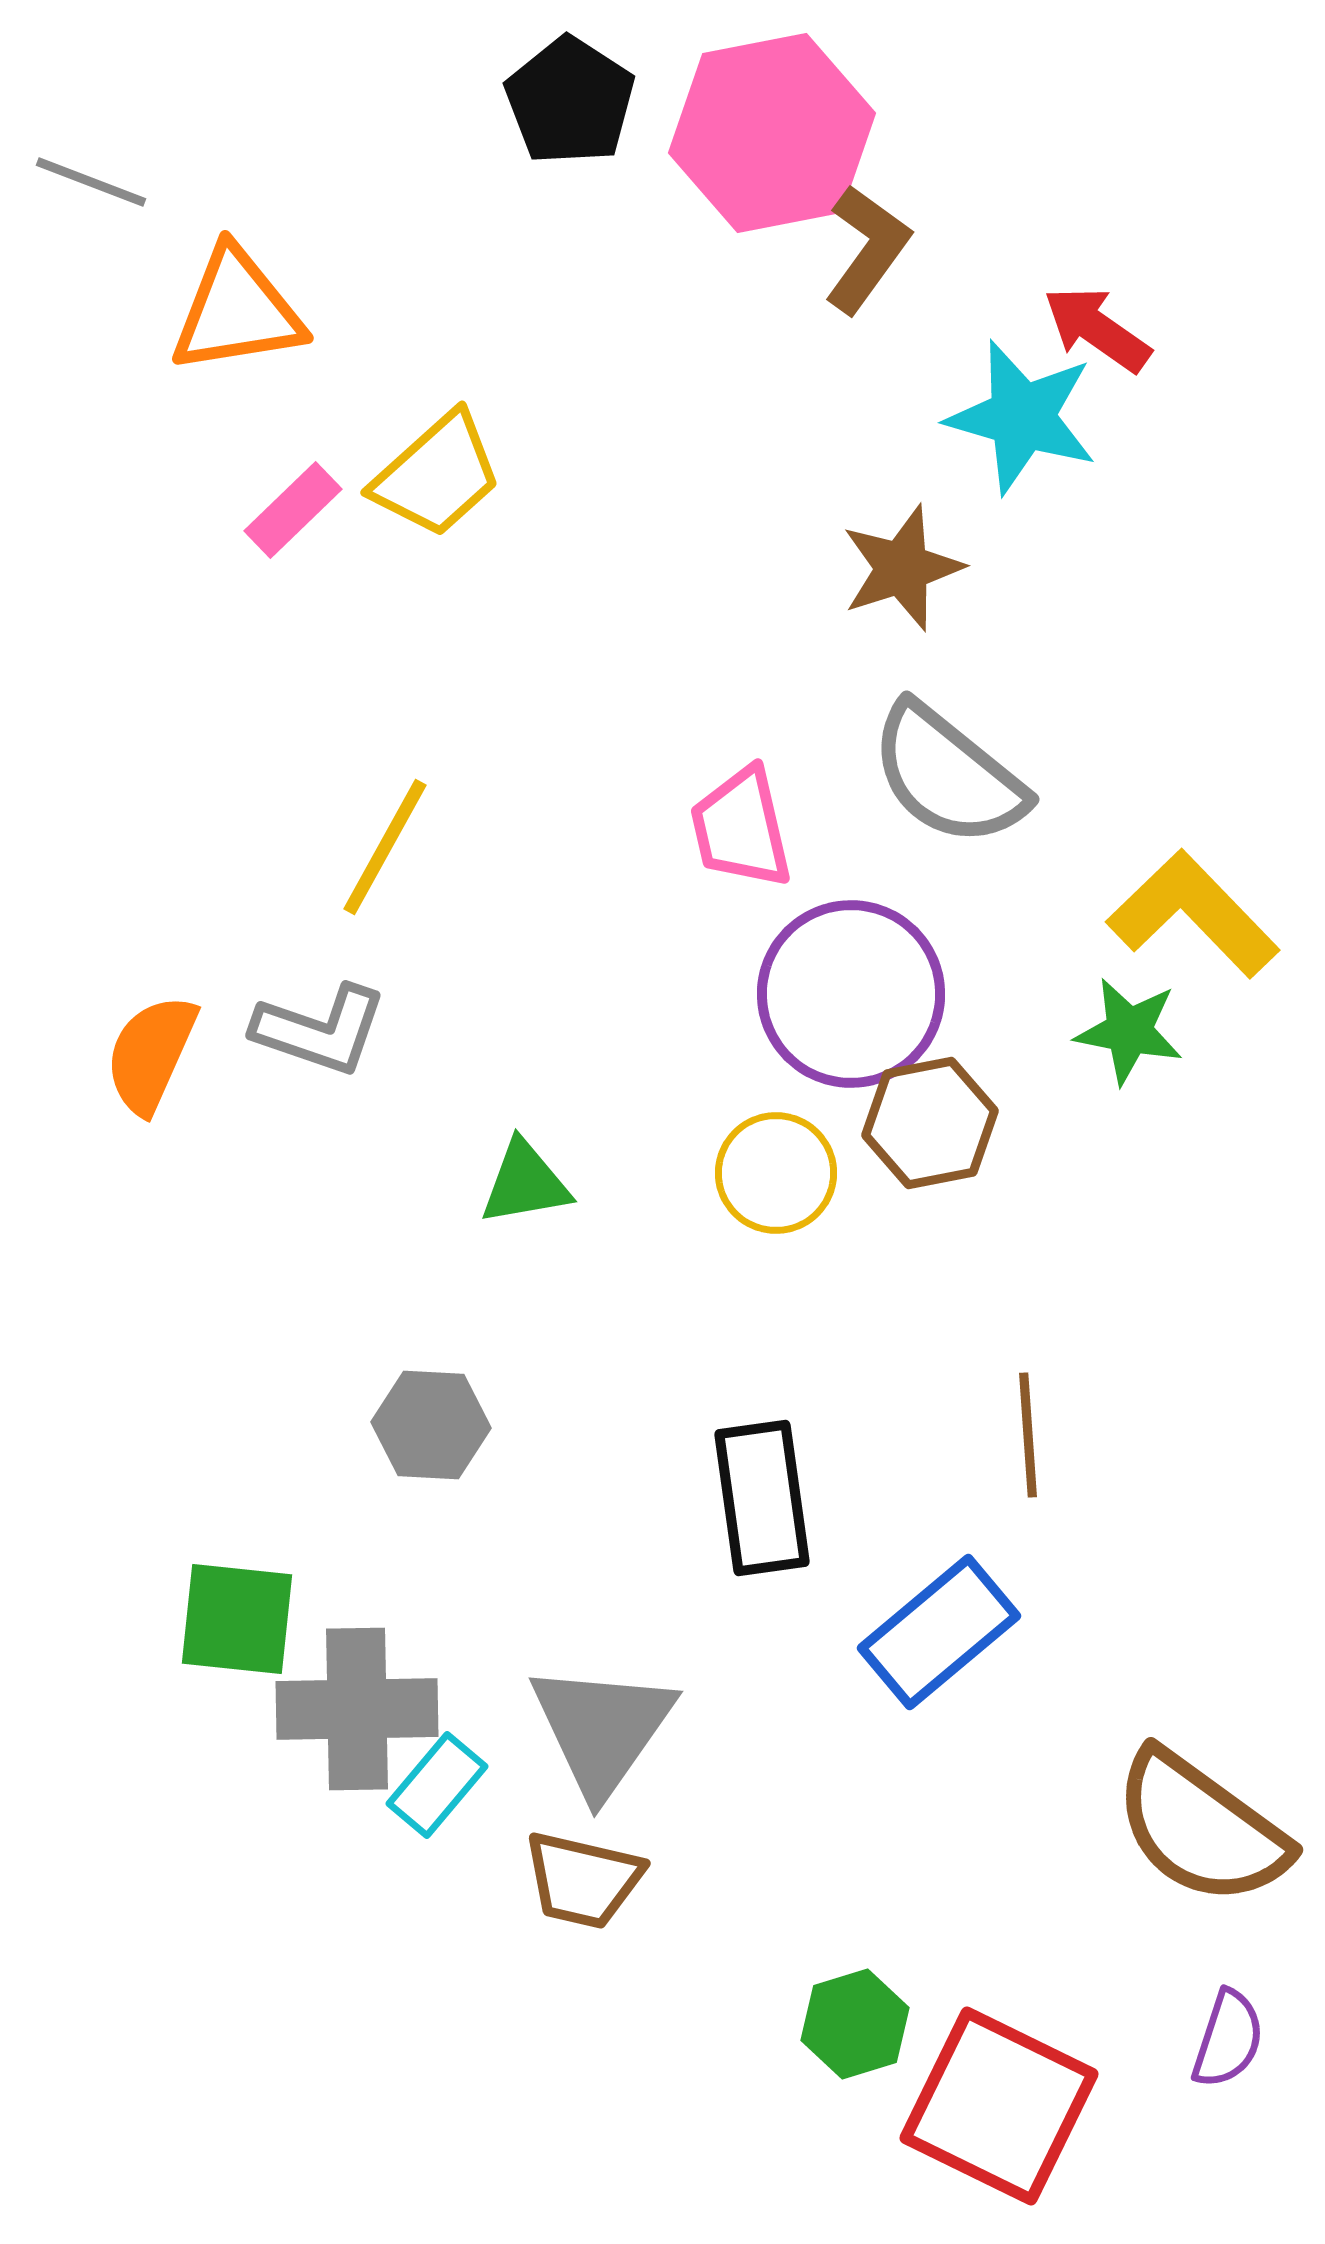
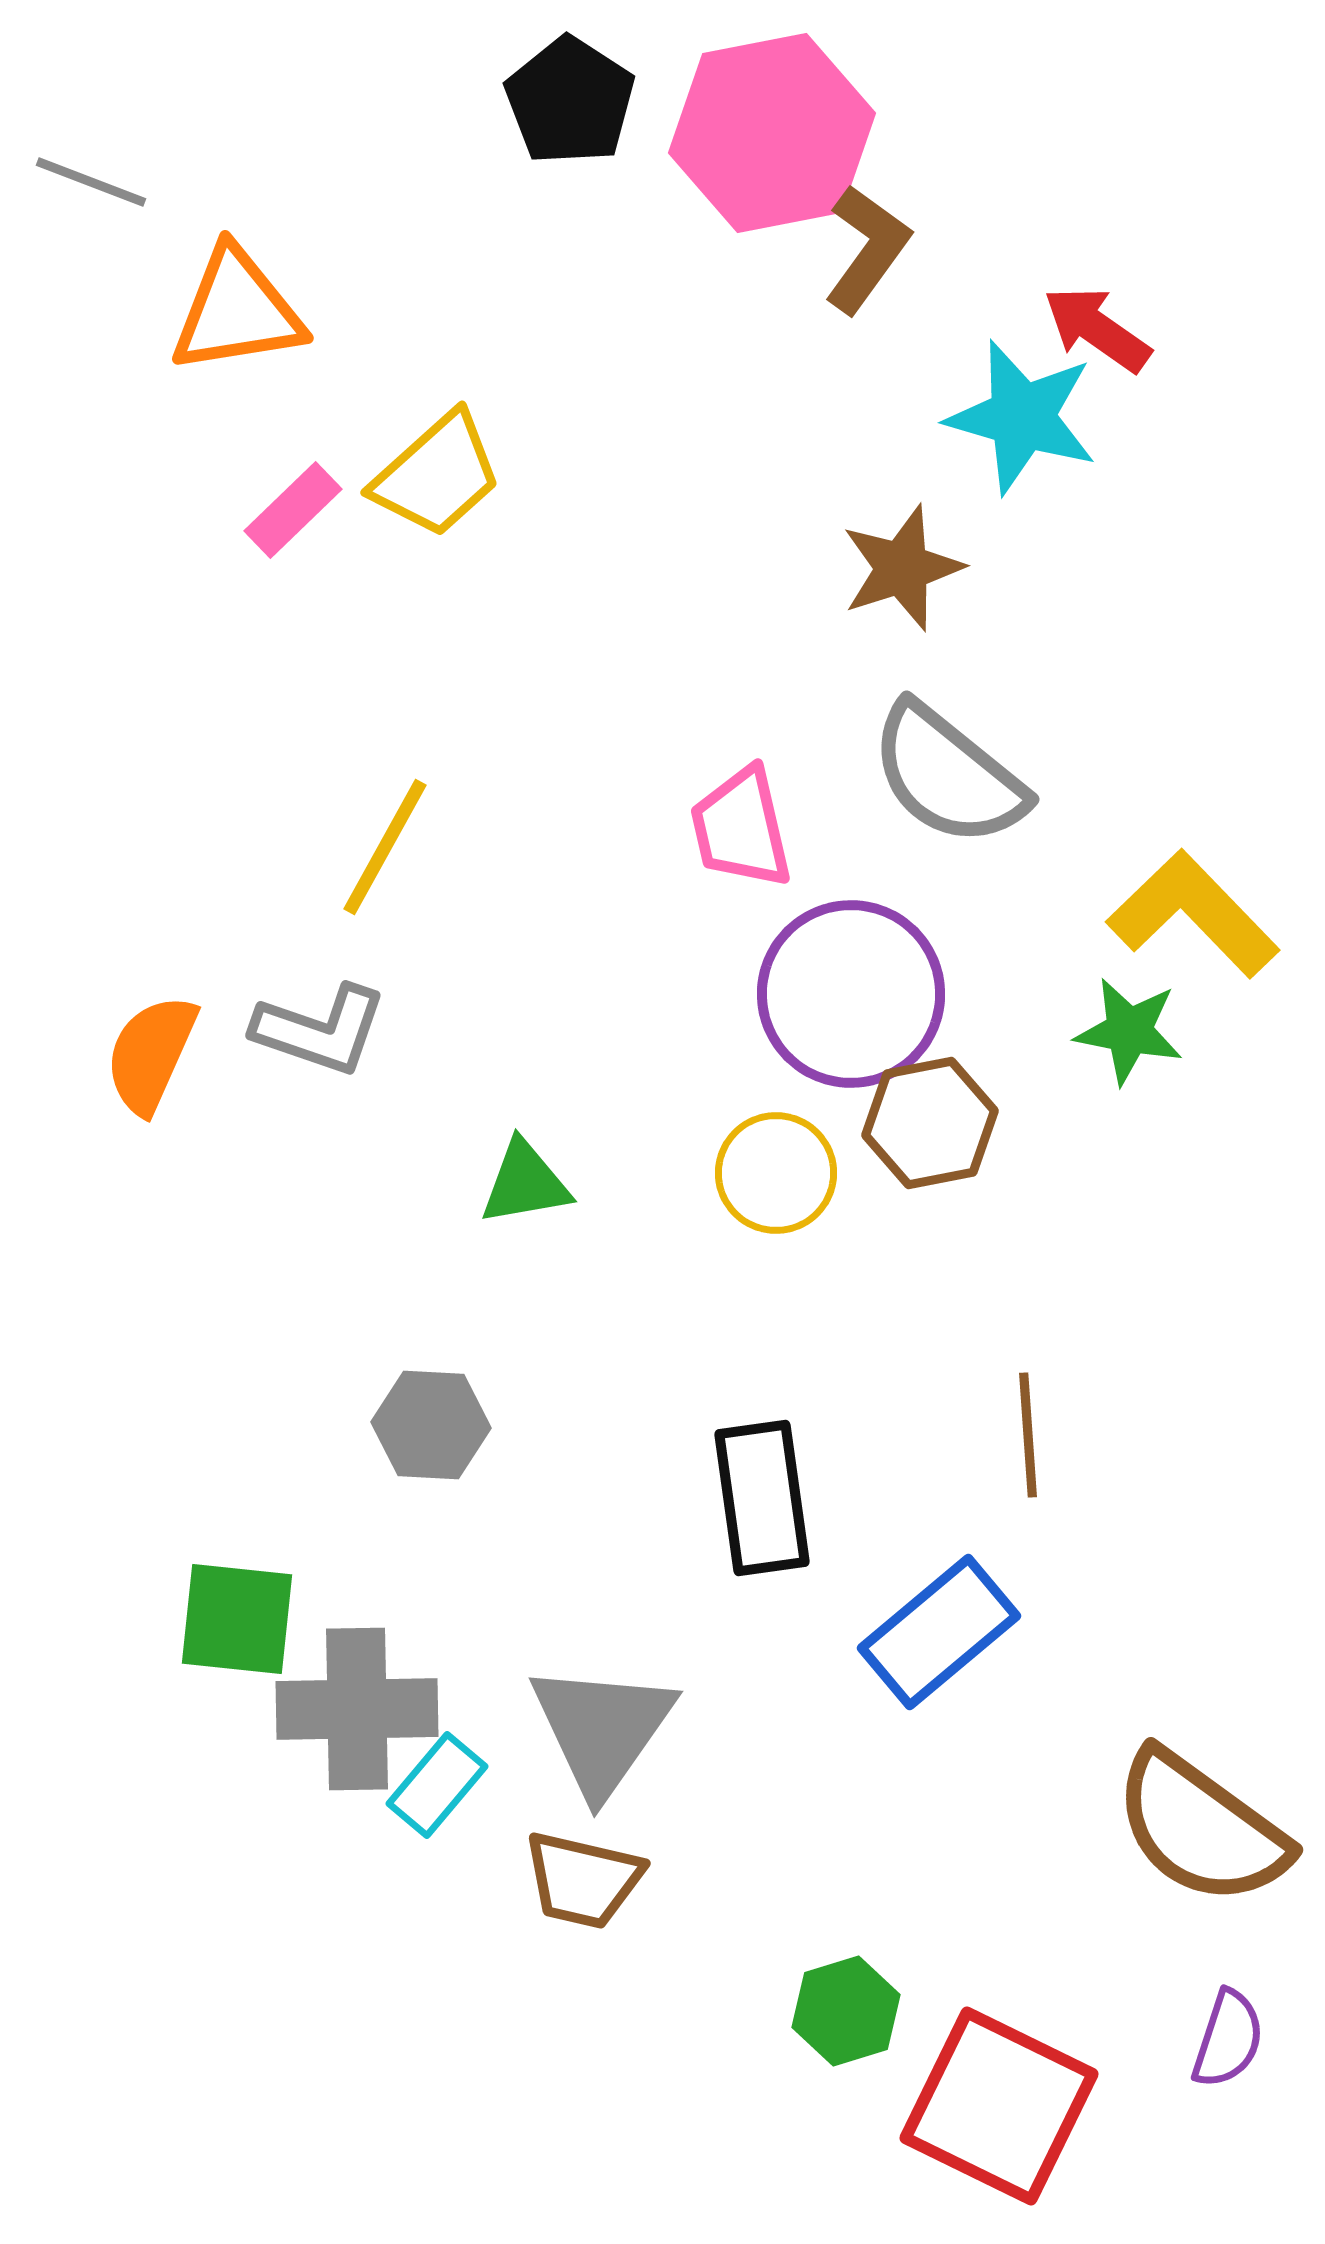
green hexagon: moved 9 px left, 13 px up
